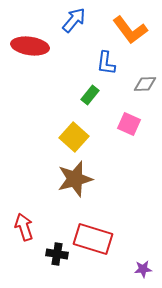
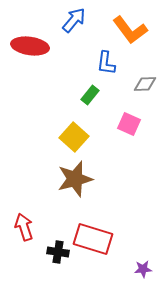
black cross: moved 1 px right, 2 px up
